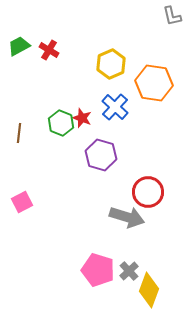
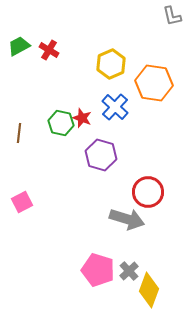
green hexagon: rotated 10 degrees counterclockwise
gray arrow: moved 2 px down
